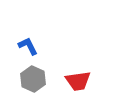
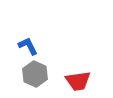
gray hexagon: moved 2 px right, 5 px up
